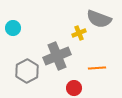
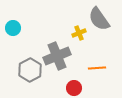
gray semicircle: rotated 35 degrees clockwise
gray hexagon: moved 3 px right, 1 px up
